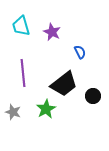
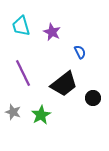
purple line: rotated 20 degrees counterclockwise
black circle: moved 2 px down
green star: moved 5 px left, 6 px down
